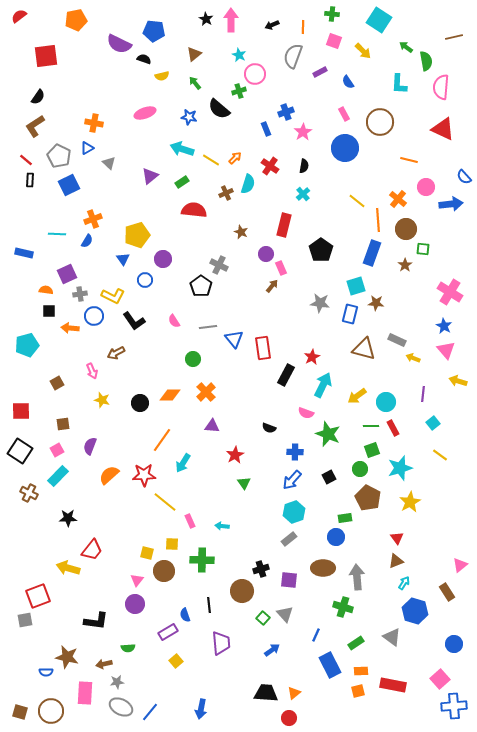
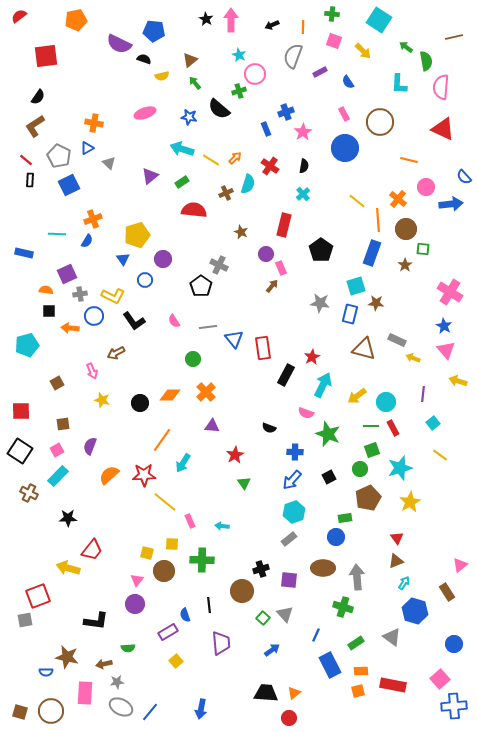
brown triangle at (194, 54): moved 4 px left, 6 px down
brown pentagon at (368, 498): rotated 20 degrees clockwise
